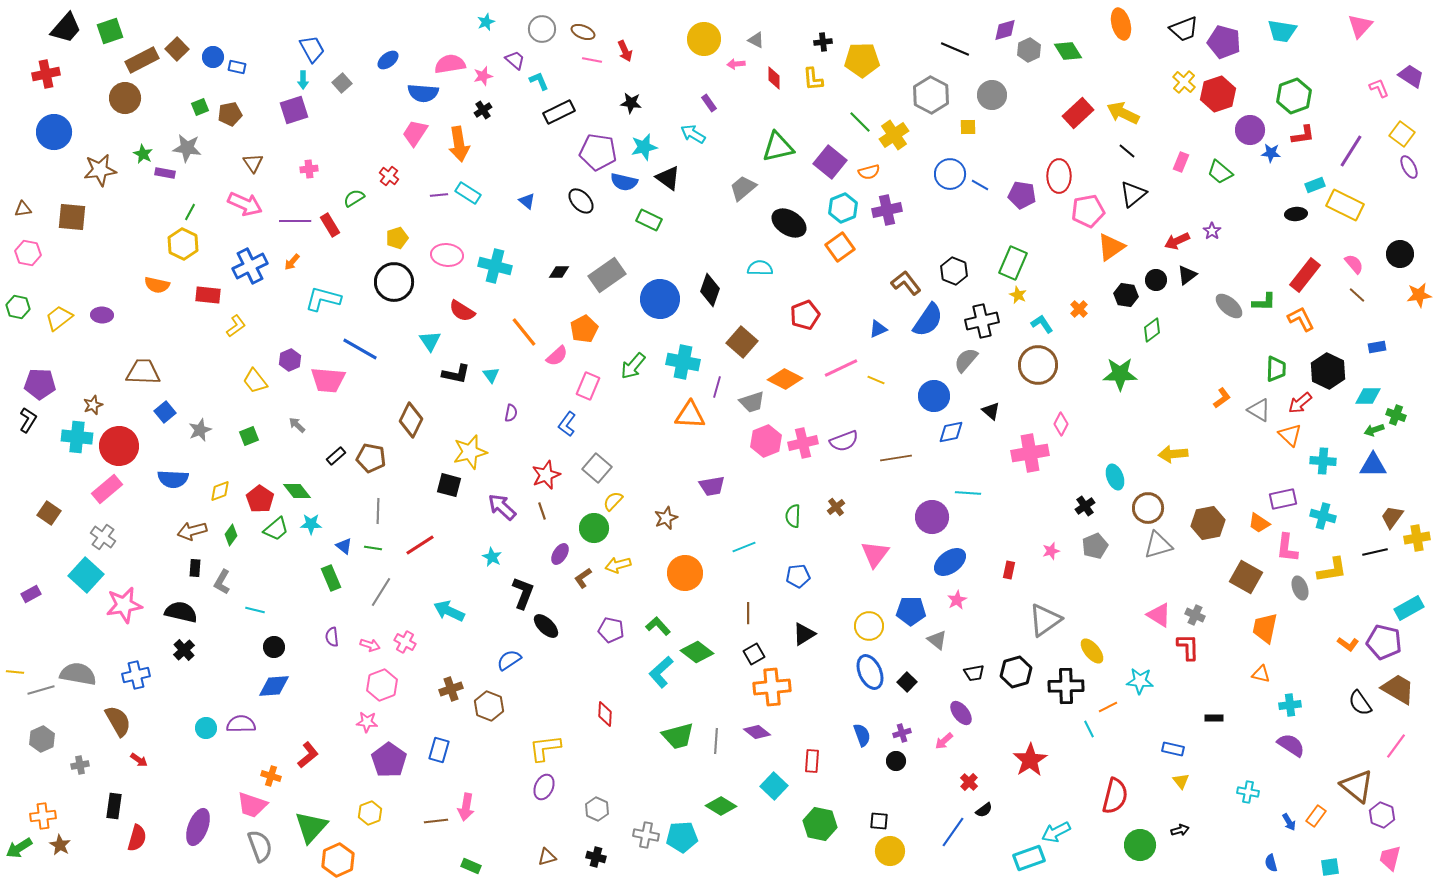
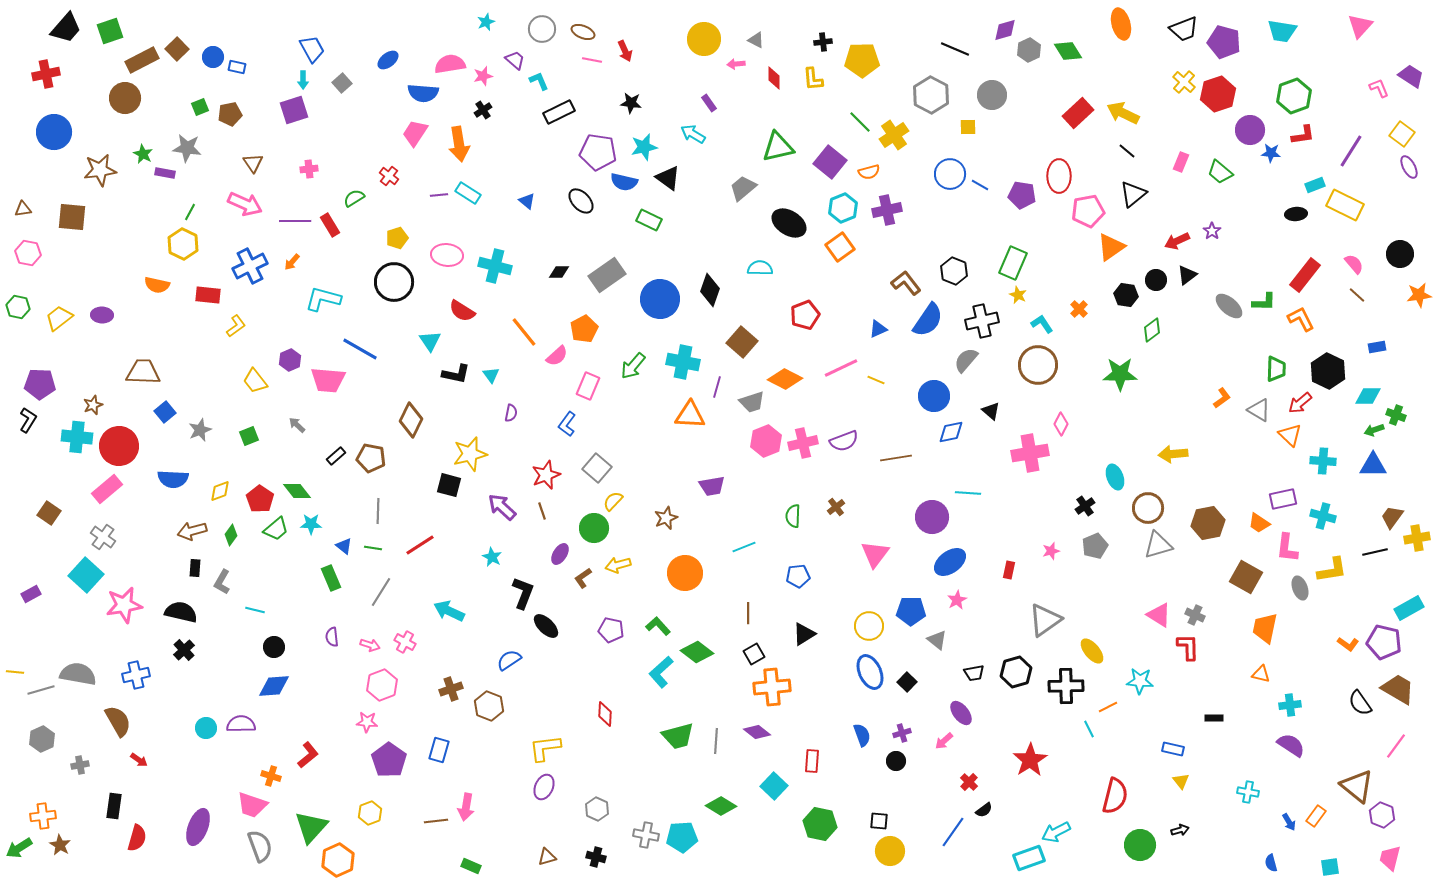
yellow star at (470, 452): moved 2 px down
